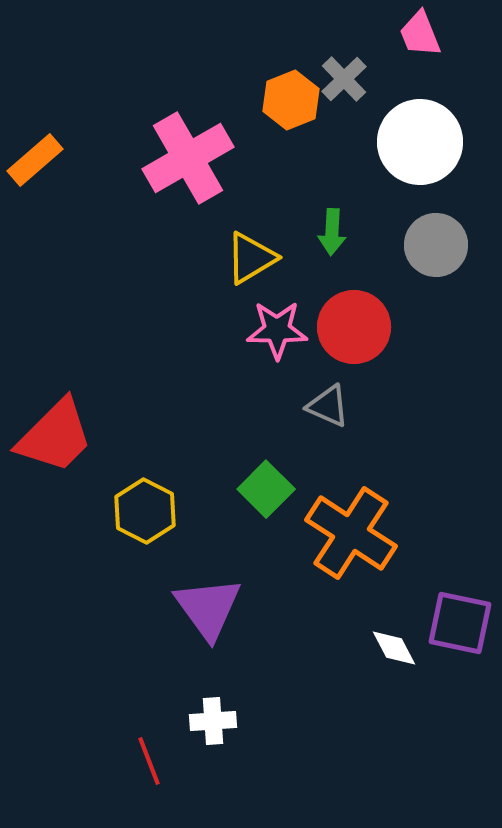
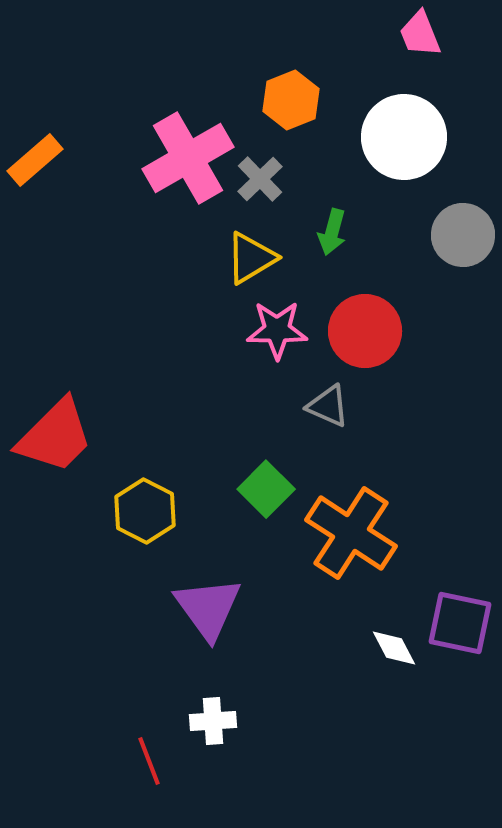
gray cross: moved 84 px left, 100 px down
white circle: moved 16 px left, 5 px up
green arrow: rotated 12 degrees clockwise
gray circle: moved 27 px right, 10 px up
red circle: moved 11 px right, 4 px down
